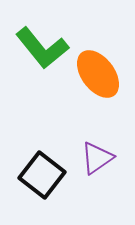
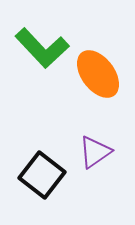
green L-shape: rotated 4 degrees counterclockwise
purple triangle: moved 2 px left, 6 px up
